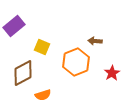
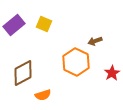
purple rectangle: moved 1 px up
brown arrow: rotated 24 degrees counterclockwise
yellow square: moved 2 px right, 23 px up
orange hexagon: rotated 12 degrees counterclockwise
